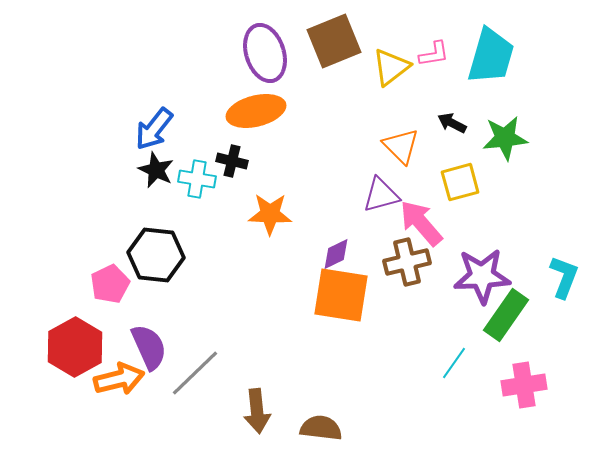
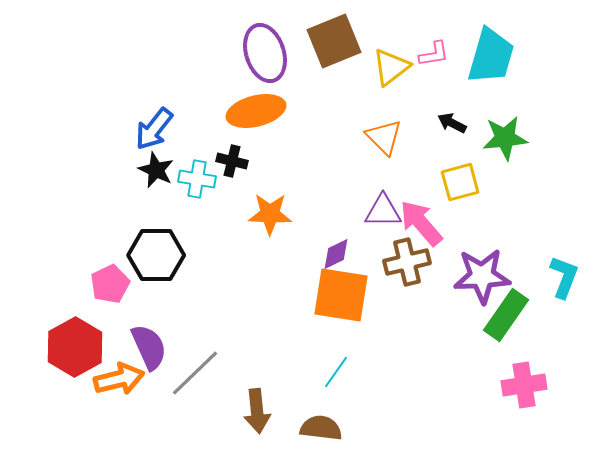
orange triangle: moved 17 px left, 9 px up
purple triangle: moved 2 px right, 16 px down; rotated 15 degrees clockwise
black hexagon: rotated 6 degrees counterclockwise
cyan line: moved 118 px left, 9 px down
